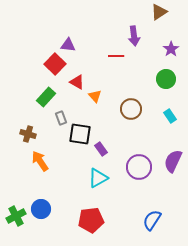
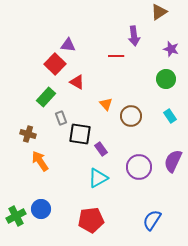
purple star: rotated 21 degrees counterclockwise
orange triangle: moved 11 px right, 8 px down
brown circle: moved 7 px down
